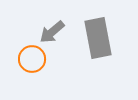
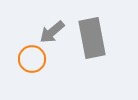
gray rectangle: moved 6 px left
